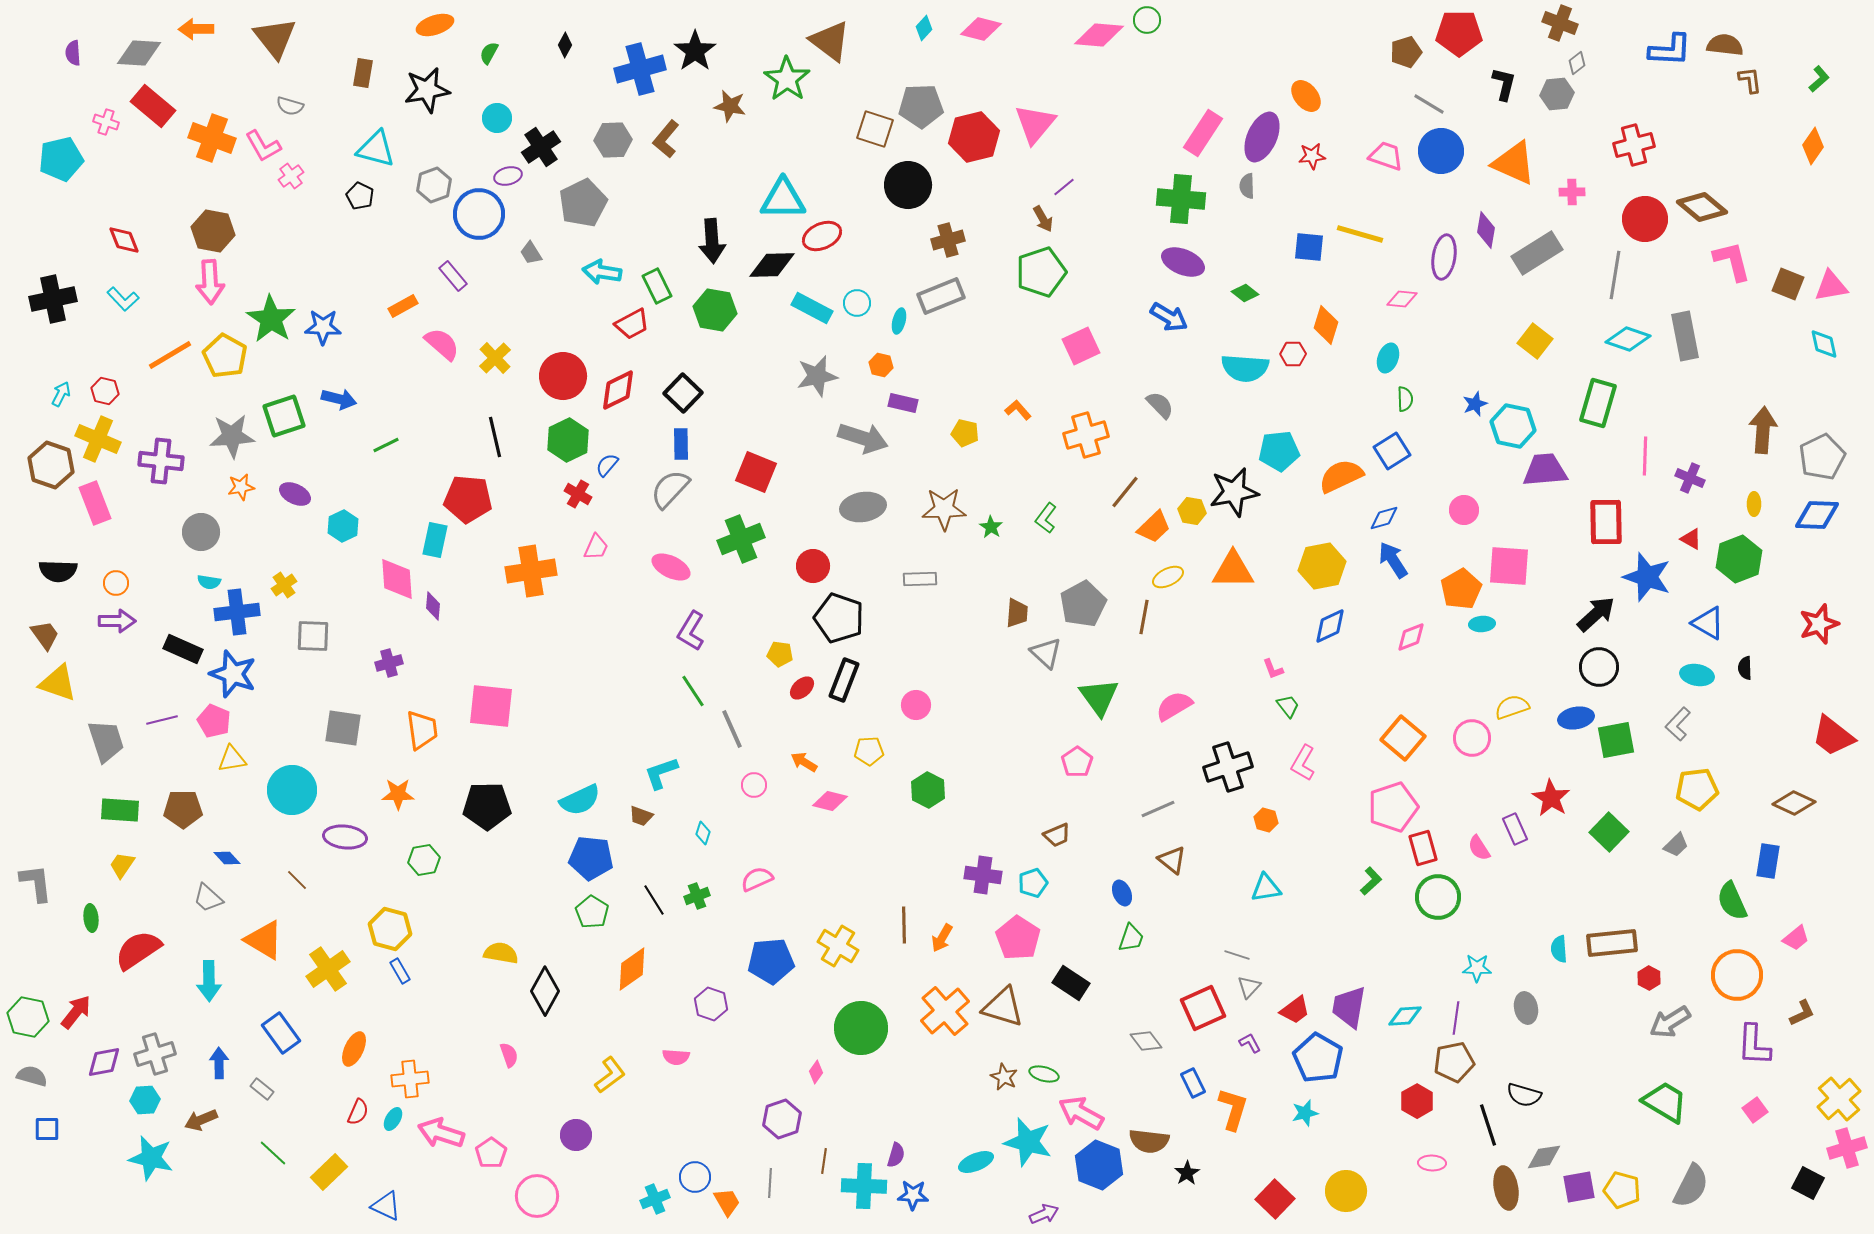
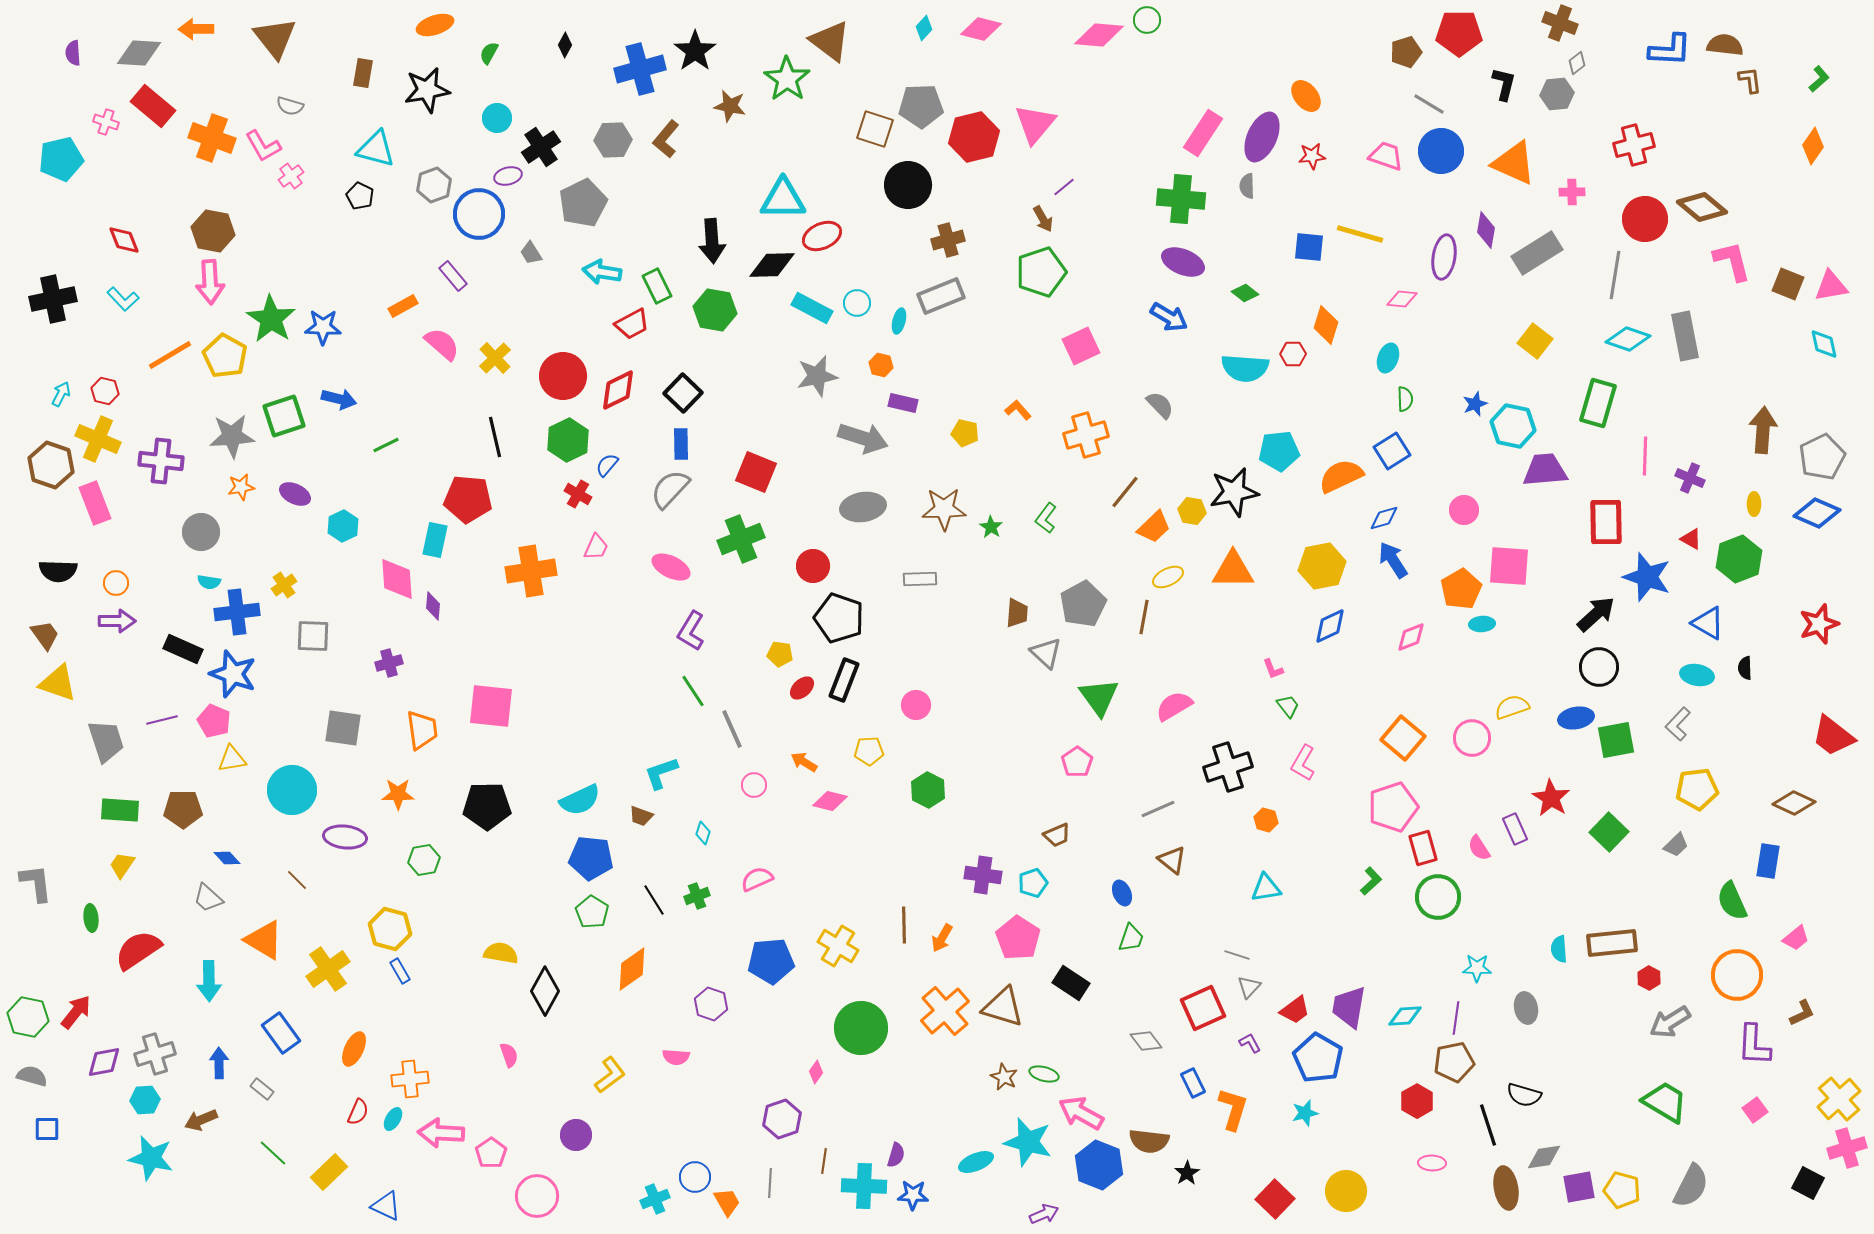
blue diamond at (1817, 515): moved 2 px up; rotated 21 degrees clockwise
pink arrow at (441, 1133): rotated 15 degrees counterclockwise
